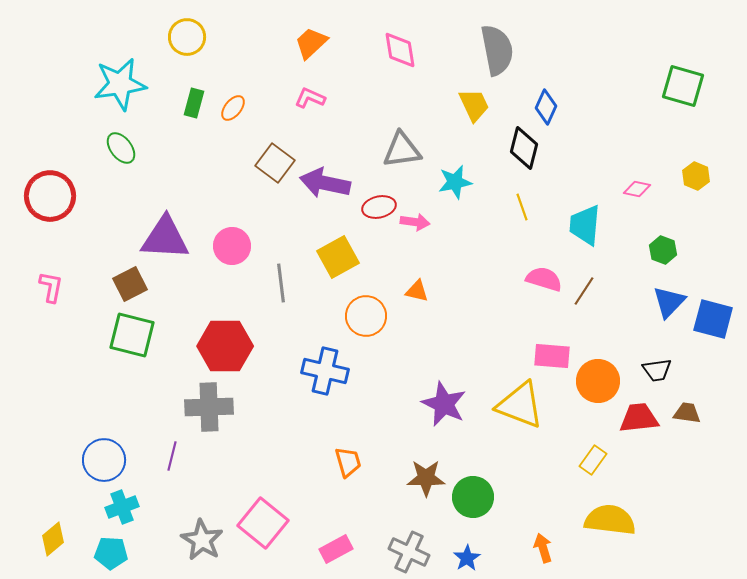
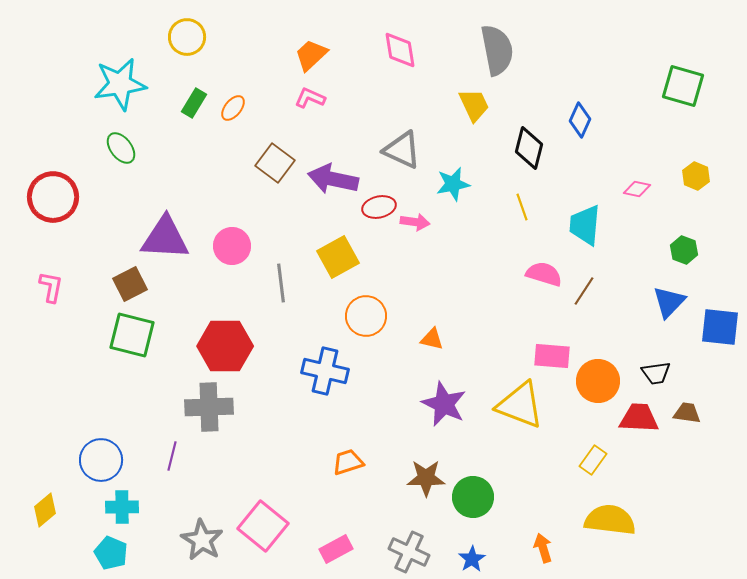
orange trapezoid at (311, 43): moved 12 px down
green rectangle at (194, 103): rotated 16 degrees clockwise
blue diamond at (546, 107): moved 34 px right, 13 px down
black diamond at (524, 148): moved 5 px right
gray triangle at (402, 150): rotated 33 degrees clockwise
cyan star at (455, 182): moved 2 px left, 2 px down
purple arrow at (325, 183): moved 8 px right, 4 px up
red circle at (50, 196): moved 3 px right, 1 px down
green hexagon at (663, 250): moved 21 px right
pink semicircle at (544, 279): moved 5 px up
orange triangle at (417, 291): moved 15 px right, 48 px down
blue square at (713, 319): moved 7 px right, 8 px down; rotated 9 degrees counterclockwise
black trapezoid at (657, 370): moved 1 px left, 3 px down
red trapezoid at (639, 418): rotated 9 degrees clockwise
blue circle at (104, 460): moved 3 px left
orange trapezoid at (348, 462): rotated 92 degrees counterclockwise
cyan cross at (122, 507): rotated 20 degrees clockwise
pink square at (263, 523): moved 3 px down
yellow diamond at (53, 539): moved 8 px left, 29 px up
cyan pentagon at (111, 553): rotated 20 degrees clockwise
blue star at (467, 558): moved 5 px right, 1 px down
